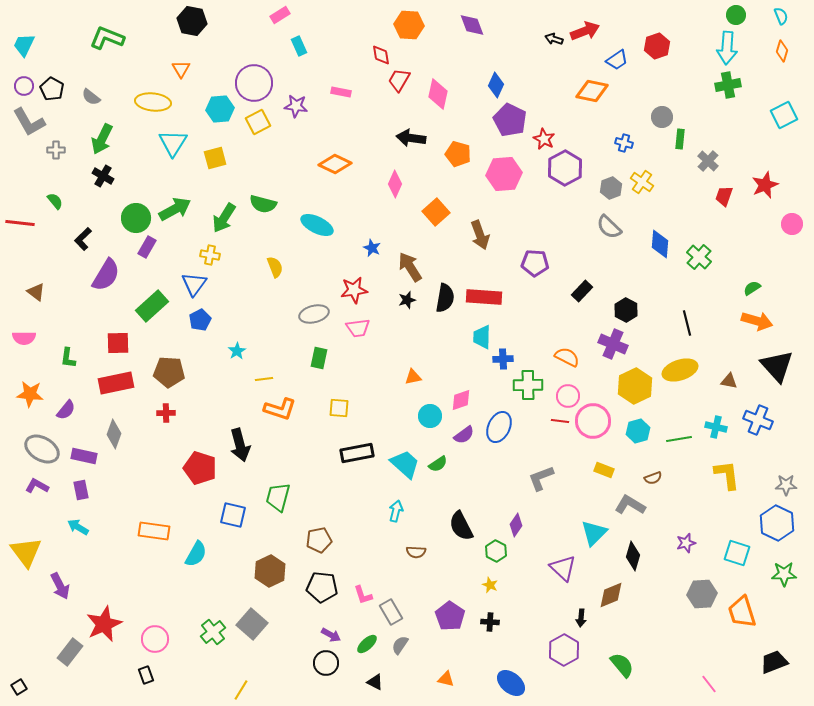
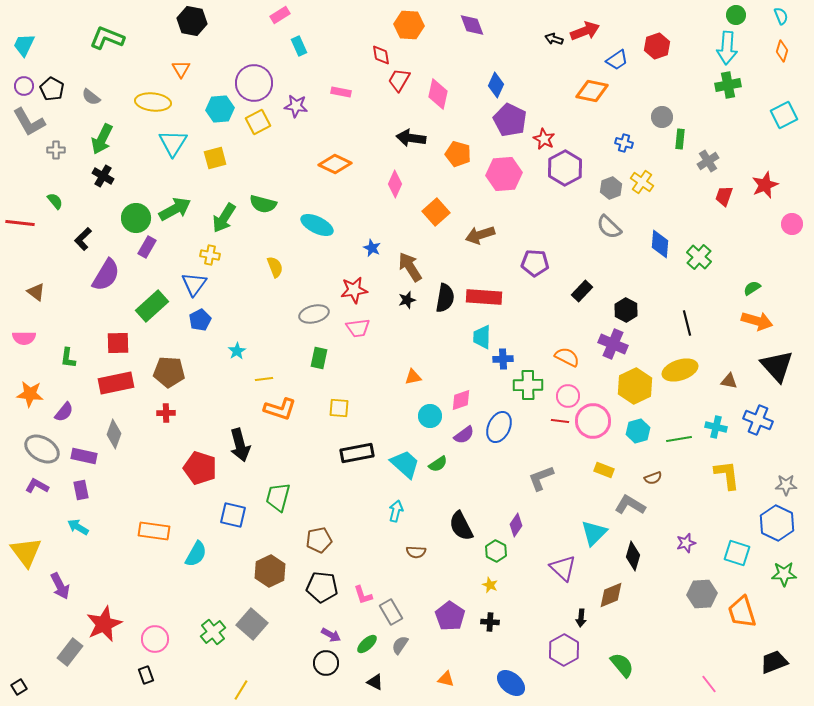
gray cross at (708, 161): rotated 15 degrees clockwise
brown arrow at (480, 235): rotated 92 degrees clockwise
purple semicircle at (66, 410): moved 2 px left, 2 px down
